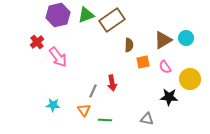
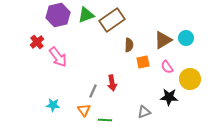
pink semicircle: moved 2 px right
gray triangle: moved 3 px left, 7 px up; rotated 32 degrees counterclockwise
